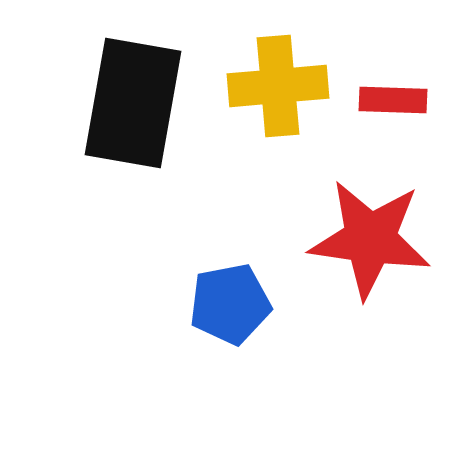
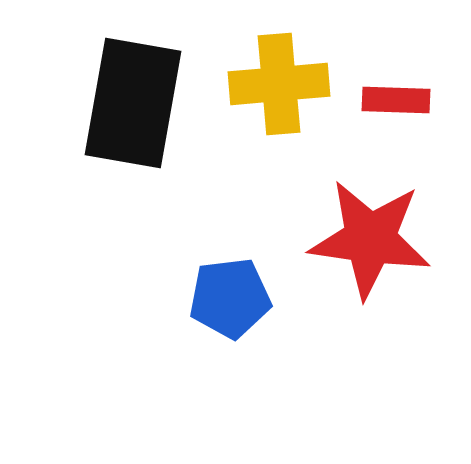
yellow cross: moved 1 px right, 2 px up
red rectangle: moved 3 px right
blue pentagon: moved 6 px up; rotated 4 degrees clockwise
